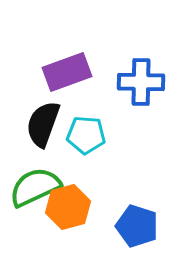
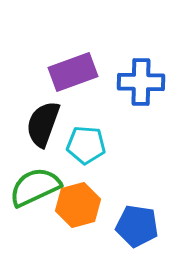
purple rectangle: moved 6 px right
cyan pentagon: moved 10 px down
orange hexagon: moved 10 px right, 2 px up
blue pentagon: rotated 9 degrees counterclockwise
